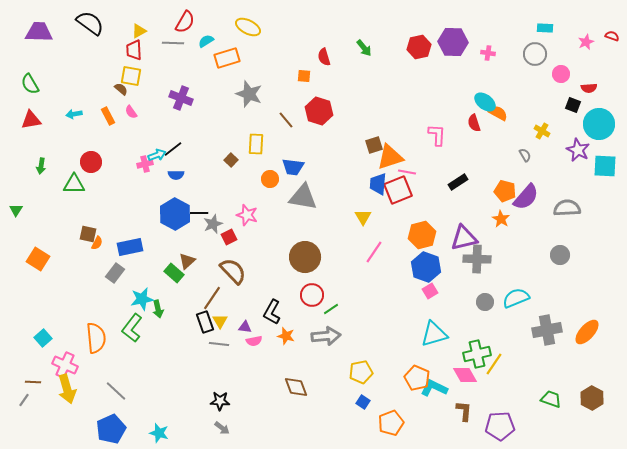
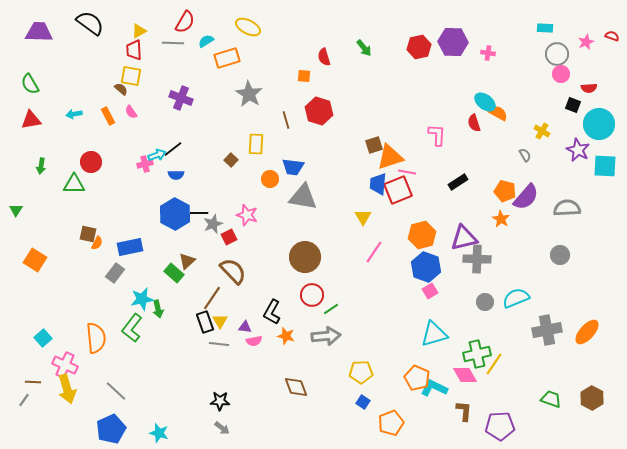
gray circle at (535, 54): moved 22 px right
gray star at (249, 94): rotated 12 degrees clockwise
brown line at (286, 120): rotated 24 degrees clockwise
orange square at (38, 259): moved 3 px left, 1 px down
yellow pentagon at (361, 372): rotated 10 degrees clockwise
